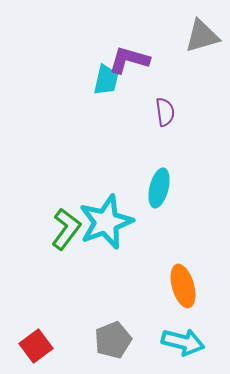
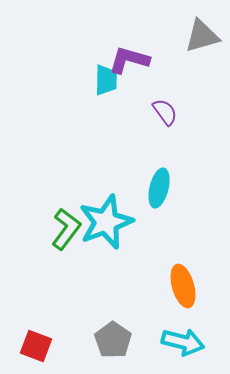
cyan trapezoid: rotated 12 degrees counterclockwise
purple semicircle: rotated 28 degrees counterclockwise
gray pentagon: rotated 15 degrees counterclockwise
red square: rotated 32 degrees counterclockwise
